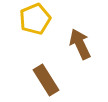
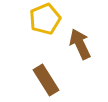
yellow pentagon: moved 10 px right
